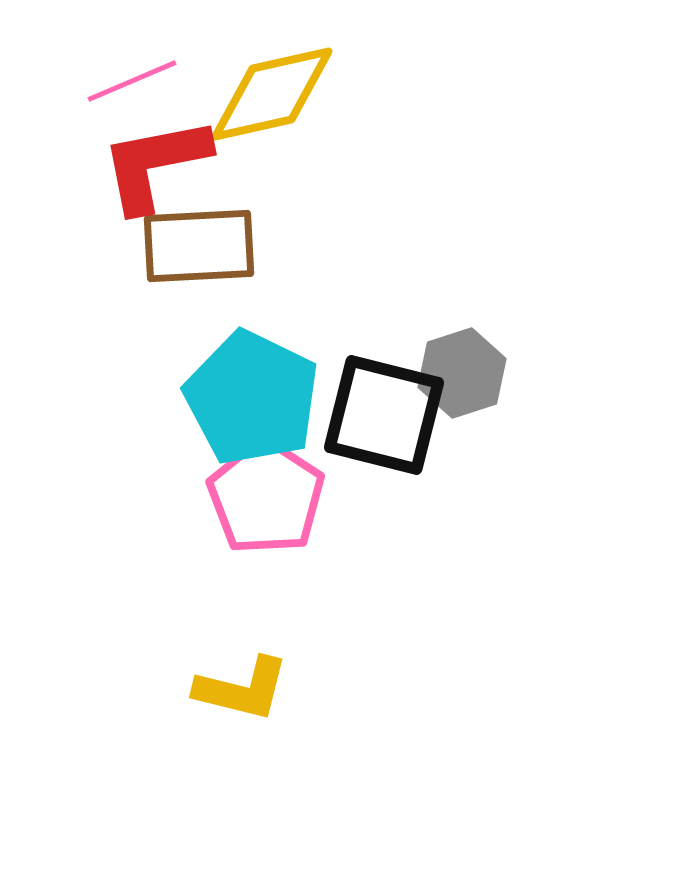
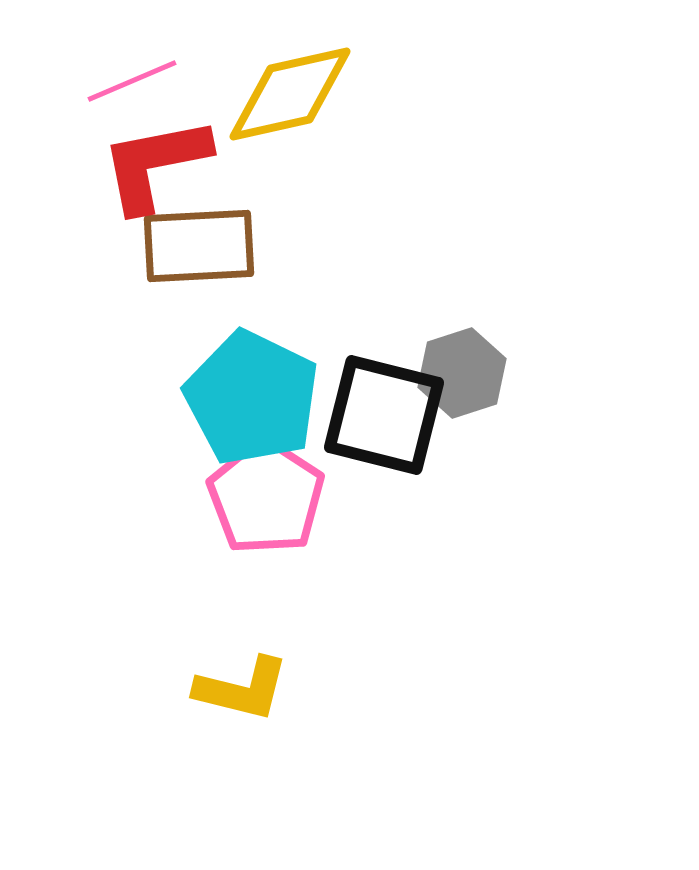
yellow diamond: moved 18 px right
